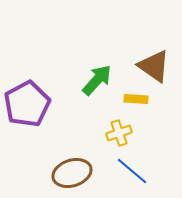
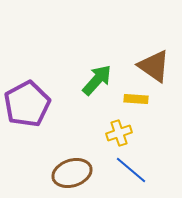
blue line: moved 1 px left, 1 px up
